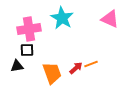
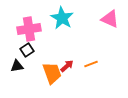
black square: rotated 32 degrees counterclockwise
red arrow: moved 9 px left, 2 px up
